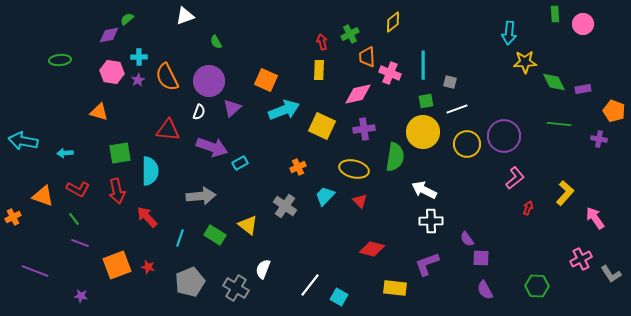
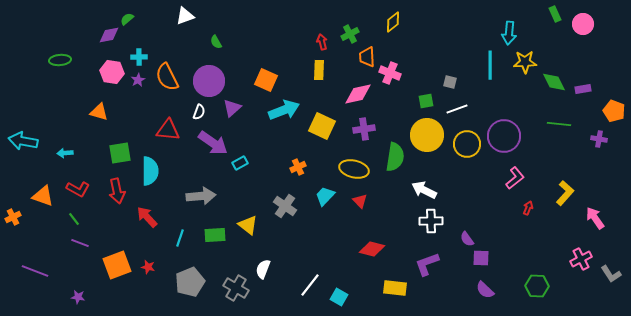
green rectangle at (555, 14): rotated 21 degrees counterclockwise
cyan line at (423, 65): moved 67 px right
yellow circle at (423, 132): moved 4 px right, 3 px down
purple arrow at (212, 147): moved 1 px right, 4 px up; rotated 16 degrees clockwise
green rectangle at (215, 235): rotated 35 degrees counterclockwise
purple semicircle at (485, 290): rotated 18 degrees counterclockwise
purple star at (81, 296): moved 3 px left, 1 px down
